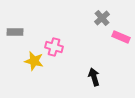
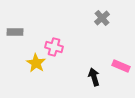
pink rectangle: moved 29 px down
yellow star: moved 2 px right, 2 px down; rotated 18 degrees clockwise
